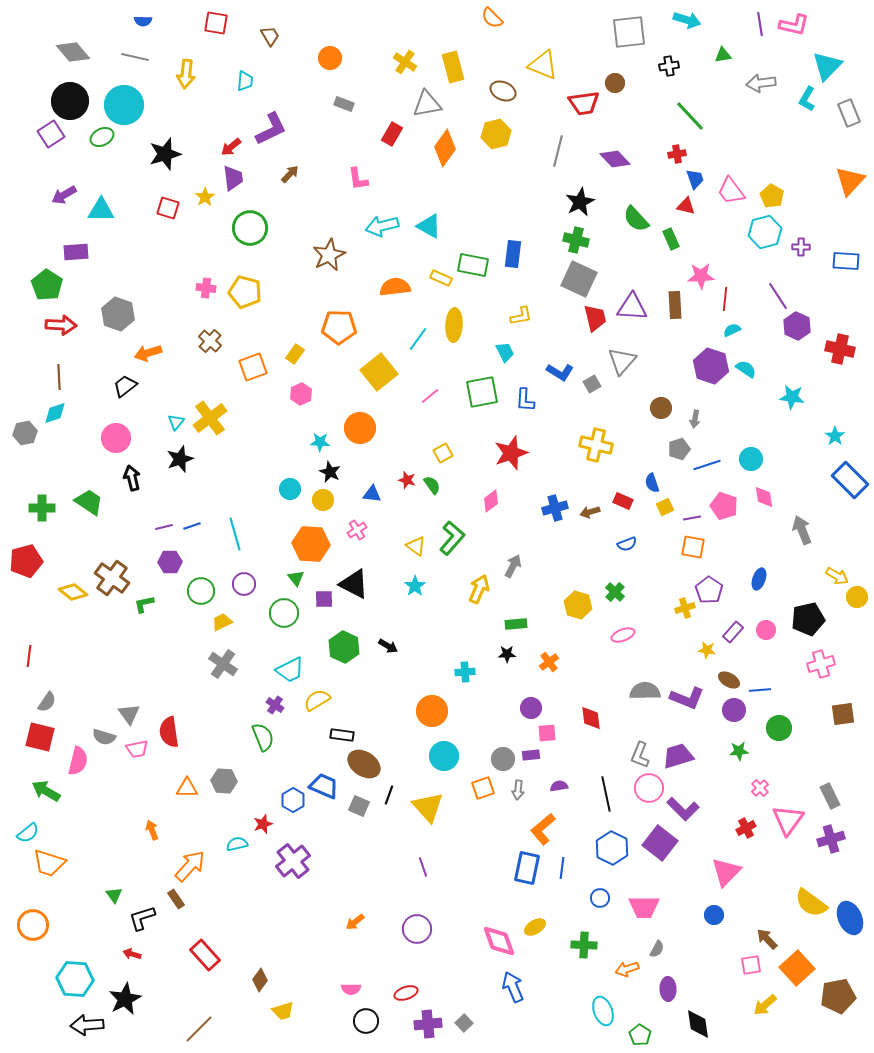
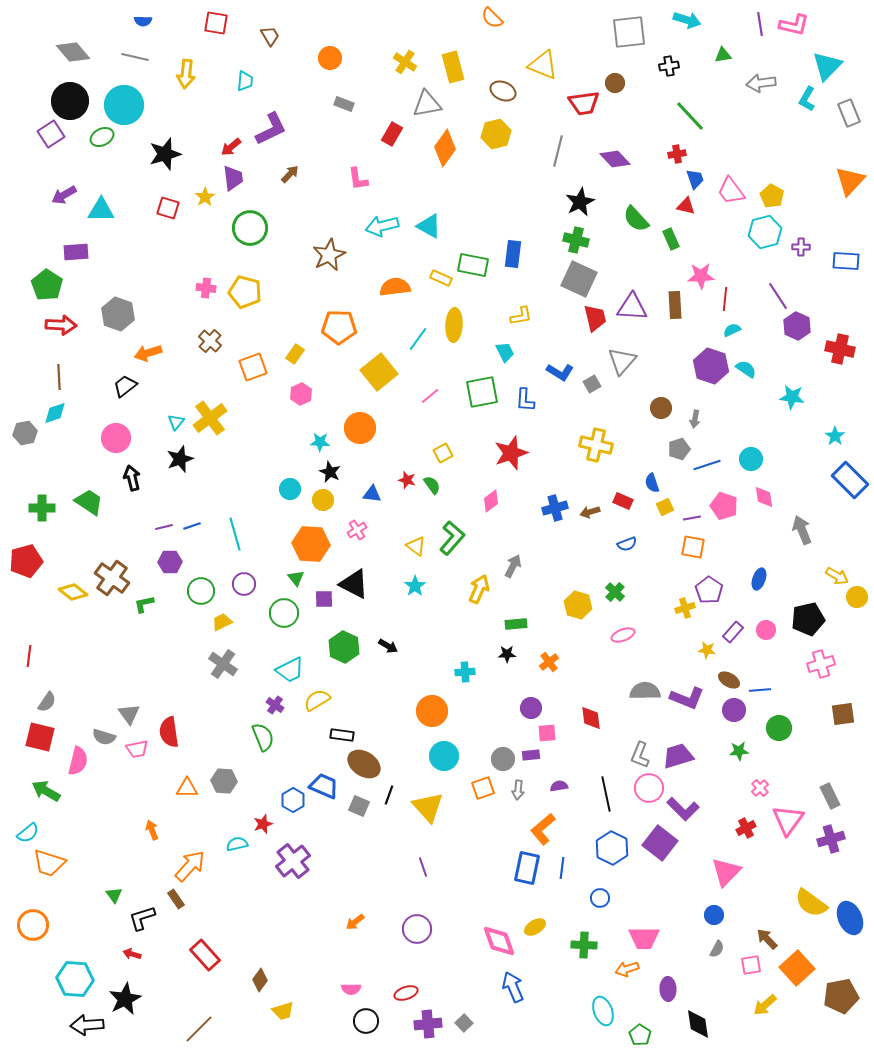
pink trapezoid at (644, 907): moved 31 px down
gray semicircle at (657, 949): moved 60 px right
brown pentagon at (838, 996): moved 3 px right
